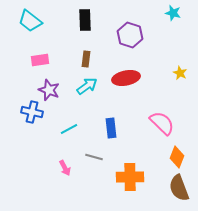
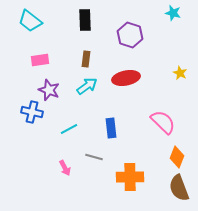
pink semicircle: moved 1 px right, 1 px up
